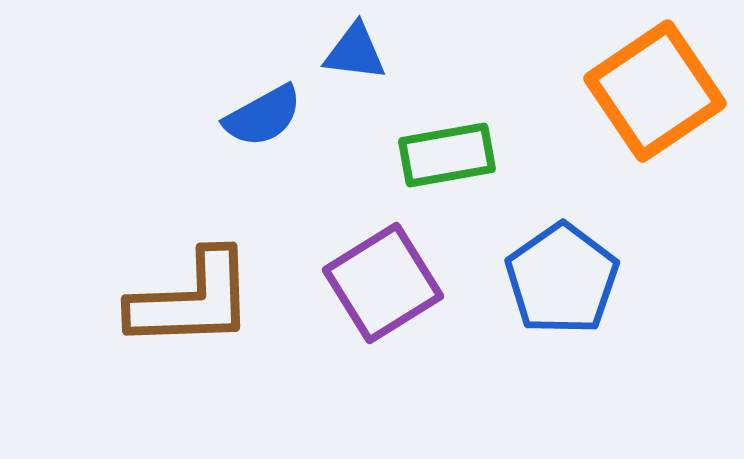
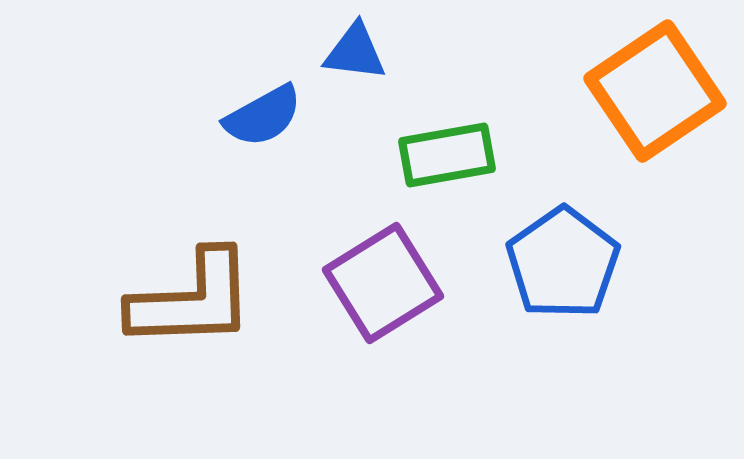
blue pentagon: moved 1 px right, 16 px up
